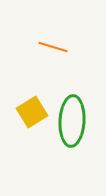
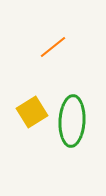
orange line: rotated 56 degrees counterclockwise
